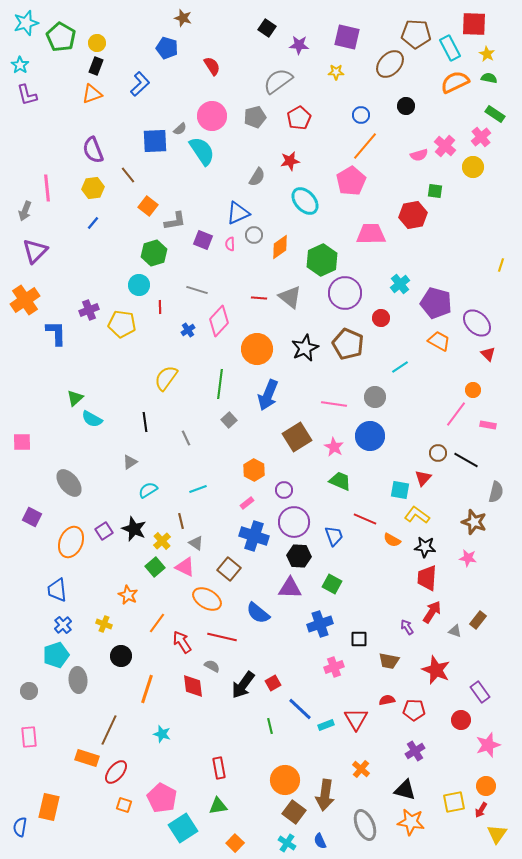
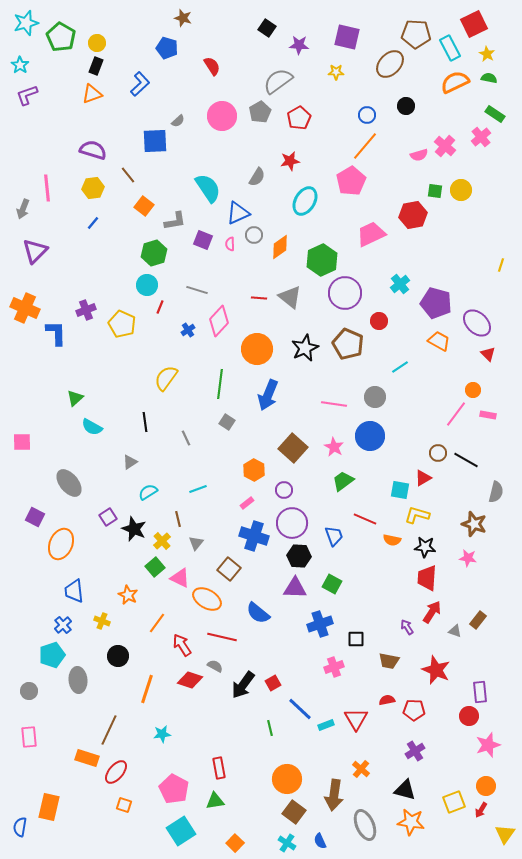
red square at (474, 24): rotated 28 degrees counterclockwise
purple L-shape at (27, 95): rotated 85 degrees clockwise
blue circle at (361, 115): moved 6 px right
pink circle at (212, 116): moved 10 px right
gray pentagon at (255, 117): moved 5 px right, 5 px up; rotated 15 degrees counterclockwise
gray semicircle at (180, 129): moved 2 px left, 8 px up
purple semicircle at (93, 150): rotated 128 degrees clockwise
cyan semicircle at (202, 151): moved 6 px right, 37 px down
yellow circle at (473, 167): moved 12 px left, 23 px down
cyan ellipse at (305, 201): rotated 72 degrees clockwise
orange square at (148, 206): moved 4 px left
gray arrow at (25, 211): moved 2 px left, 2 px up
pink trapezoid at (371, 234): rotated 24 degrees counterclockwise
cyan circle at (139, 285): moved 8 px right
orange cross at (25, 300): moved 8 px down; rotated 32 degrees counterclockwise
red line at (160, 307): rotated 24 degrees clockwise
purple cross at (89, 310): moved 3 px left
red circle at (381, 318): moved 2 px left, 3 px down
yellow pentagon at (122, 324): rotated 16 degrees clockwise
cyan semicircle at (92, 419): moved 8 px down
gray square at (229, 420): moved 2 px left, 2 px down; rotated 14 degrees counterclockwise
pink rectangle at (488, 425): moved 10 px up
brown square at (297, 437): moved 4 px left, 11 px down; rotated 16 degrees counterclockwise
red triangle at (423, 478): rotated 18 degrees clockwise
green trapezoid at (340, 481): moved 3 px right; rotated 60 degrees counterclockwise
cyan semicircle at (148, 490): moved 2 px down
yellow L-shape at (417, 515): rotated 20 degrees counterclockwise
purple square at (32, 517): moved 3 px right
brown line at (181, 521): moved 3 px left, 2 px up
purple circle at (294, 522): moved 2 px left, 1 px down
brown star at (474, 522): moved 2 px down
purple square at (104, 531): moved 4 px right, 14 px up
orange semicircle at (392, 540): rotated 18 degrees counterclockwise
orange ellipse at (71, 542): moved 10 px left, 2 px down
gray triangle at (196, 543): rotated 35 degrees clockwise
pink triangle at (185, 567): moved 5 px left, 11 px down
purple triangle at (290, 588): moved 5 px right
blue trapezoid at (57, 590): moved 17 px right, 1 px down
yellow cross at (104, 624): moved 2 px left, 3 px up
black square at (359, 639): moved 3 px left
red arrow at (182, 642): moved 3 px down
cyan pentagon at (56, 655): moved 4 px left
black circle at (121, 656): moved 3 px left
gray semicircle at (212, 666): moved 3 px right
red diamond at (193, 686): moved 3 px left, 6 px up; rotated 65 degrees counterclockwise
purple rectangle at (480, 692): rotated 30 degrees clockwise
red circle at (461, 720): moved 8 px right, 4 px up
green line at (270, 726): moved 2 px down
cyan star at (162, 734): rotated 24 degrees counterclockwise
orange circle at (285, 780): moved 2 px right, 1 px up
brown arrow at (325, 795): moved 9 px right
pink pentagon at (162, 798): moved 12 px right, 9 px up
yellow square at (454, 802): rotated 10 degrees counterclockwise
green triangle at (218, 806): moved 3 px left, 5 px up
cyan square at (183, 828): moved 2 px left, 3 px down
yellow triangle at (497, 834): moved 8 px right
